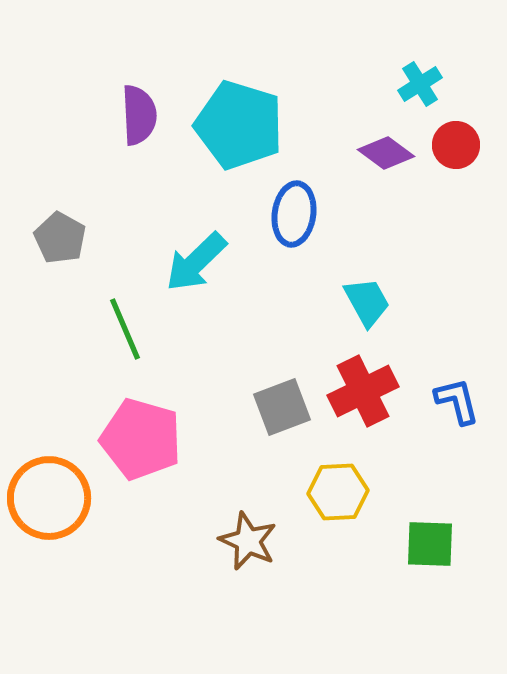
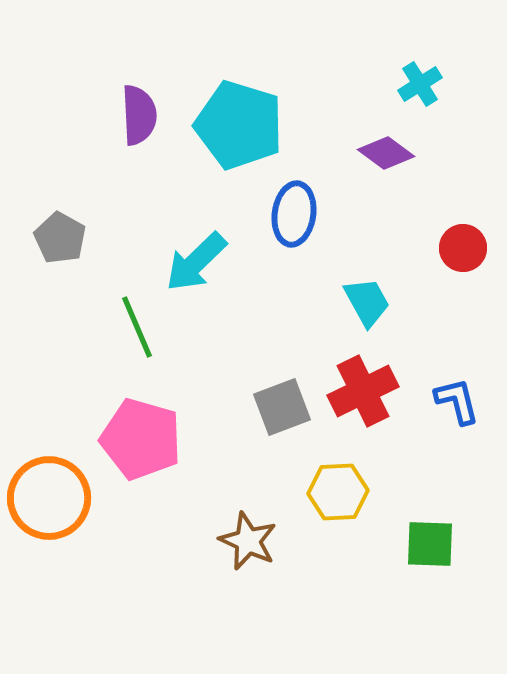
red circle: moved 7 px right, 103 px down
green line: moved 12 px right, 2 px up
